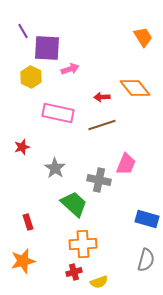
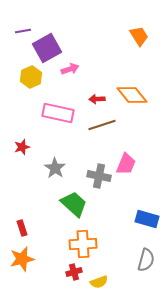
purple line: rotated 70 degrees counterclockwise
orange trapezoid: moved 4 px left, 1 px up
purple square: rotated 32 degrees counterclockwise
yellow hexagon: rotated 10 degrees clockwise
orange diamond: moved 3 px left, 7 px down
red arrow: moved 5 px left, 2 px down
gray cross: moved 4 px up
red rectangle: moved 6 px left, 6 px down
orange star: moved 1 px left, 2 px up
